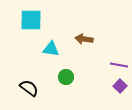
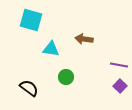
cyan square: rotated 15 degrees clockwise
